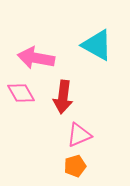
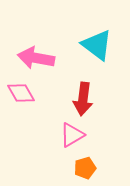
cyan triangle: rotated 8 degrees clockwise
red arrow: moved 20 px right, 2 px down
pink triangle: moved 7 px left; rotated 8 degrees counterclockwise
orange pentagon: moved 10 px right, 2 px down
